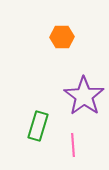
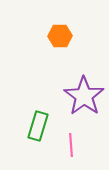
orange hexagon: moved 2 px left, 1 px up
pink line: moved 2 px left
